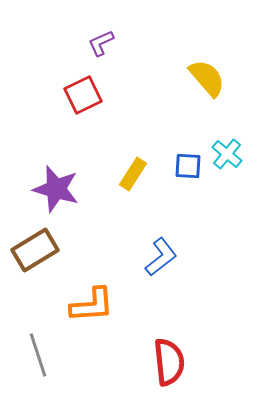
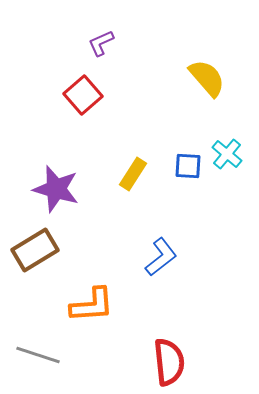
red square: rotated 15 degrees counterclockwise
gray line: rotated 54 degrees counterclockwise
